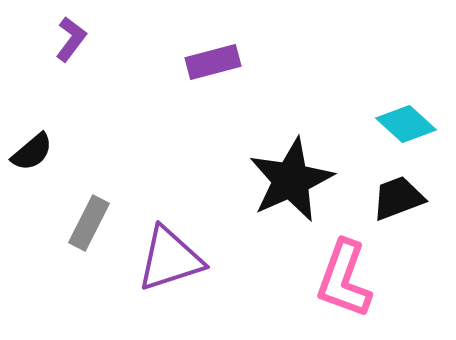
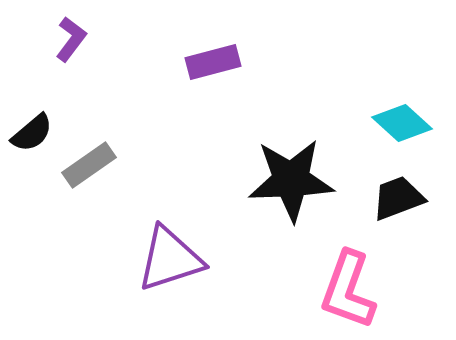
cyan diamond: moved 4 px left, 1 px up
black semicircle: moved 19 px up
black star: rotated 22 degrees clockwise
gray rectangle: moved 58 px up; rotated 28 degrees clockwise
pink L-shape: moved 4 px right, 11 px down
